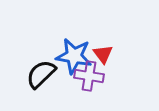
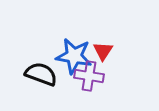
red triangle: moved 3 px up; rotated 10 degrees clockwise
black semicircle: rotated 64 degrees clockwise
